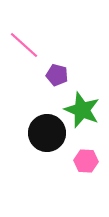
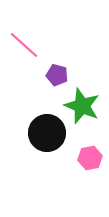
green star: moved 4 px up
pink hexagon: moved 4 px right, 3 px up; rotated 15 degrees counterclockwise
